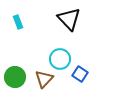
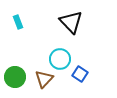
black triangle: moved 2 px right, 3 px down
